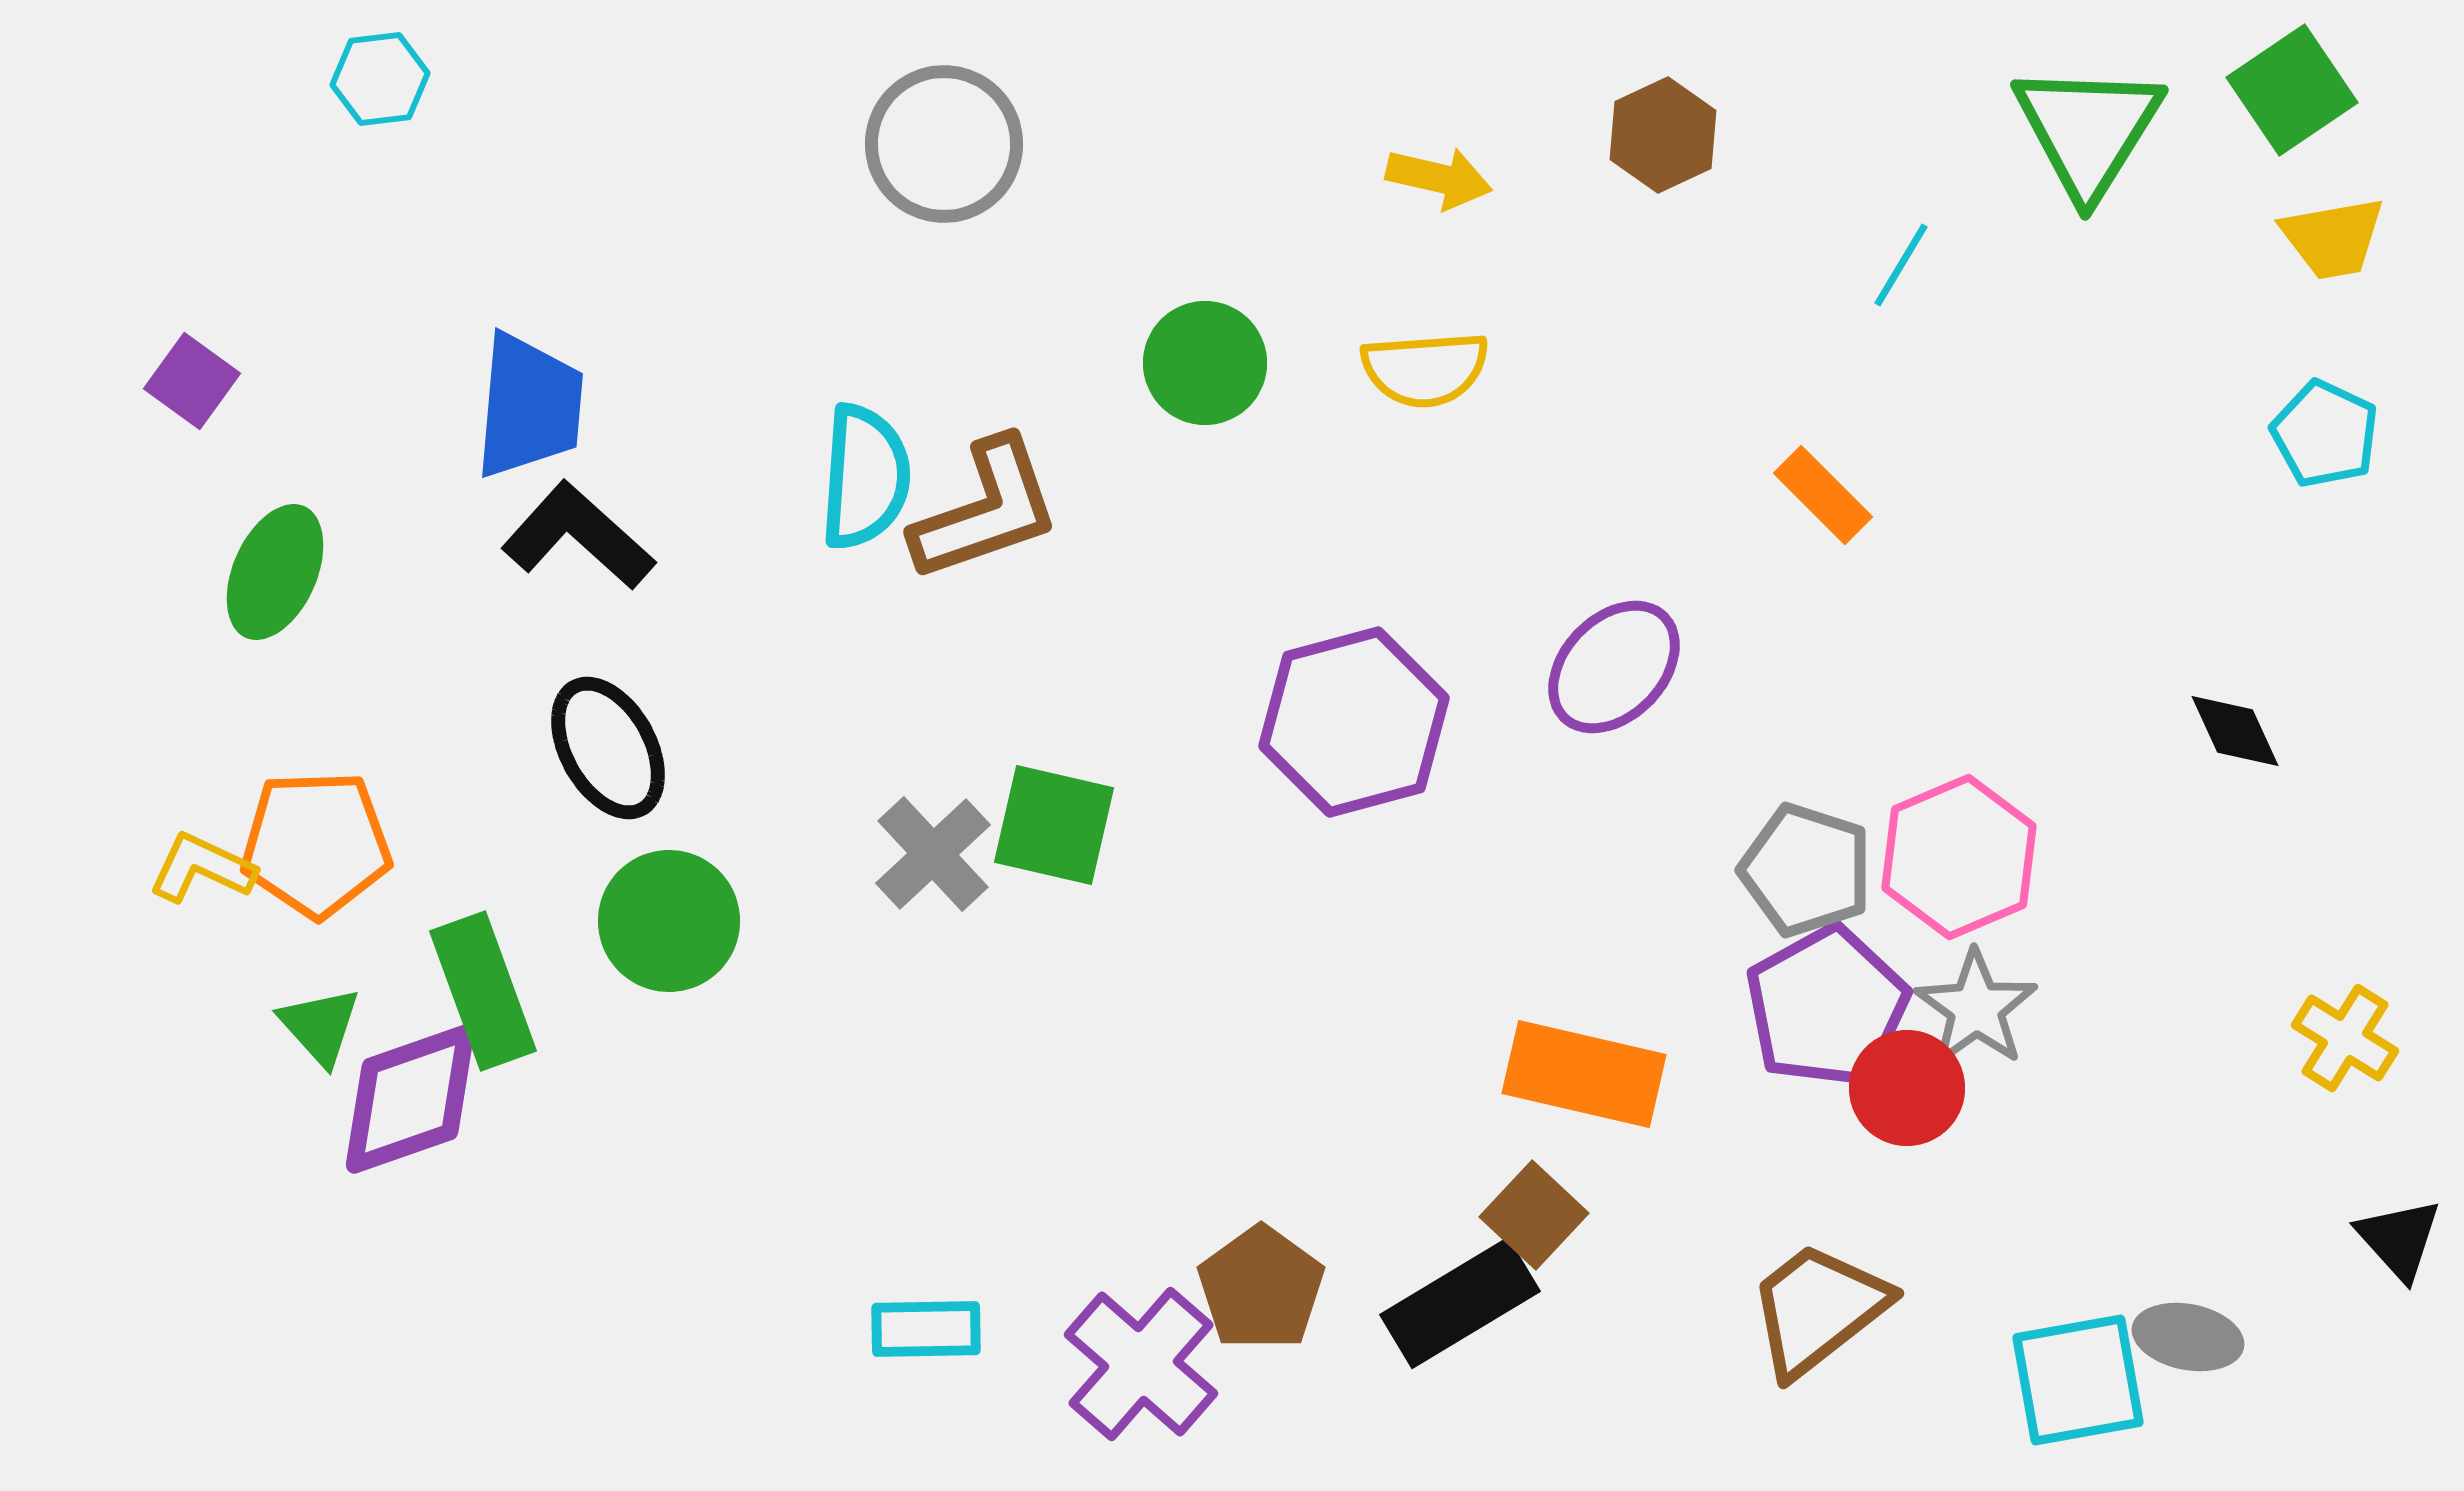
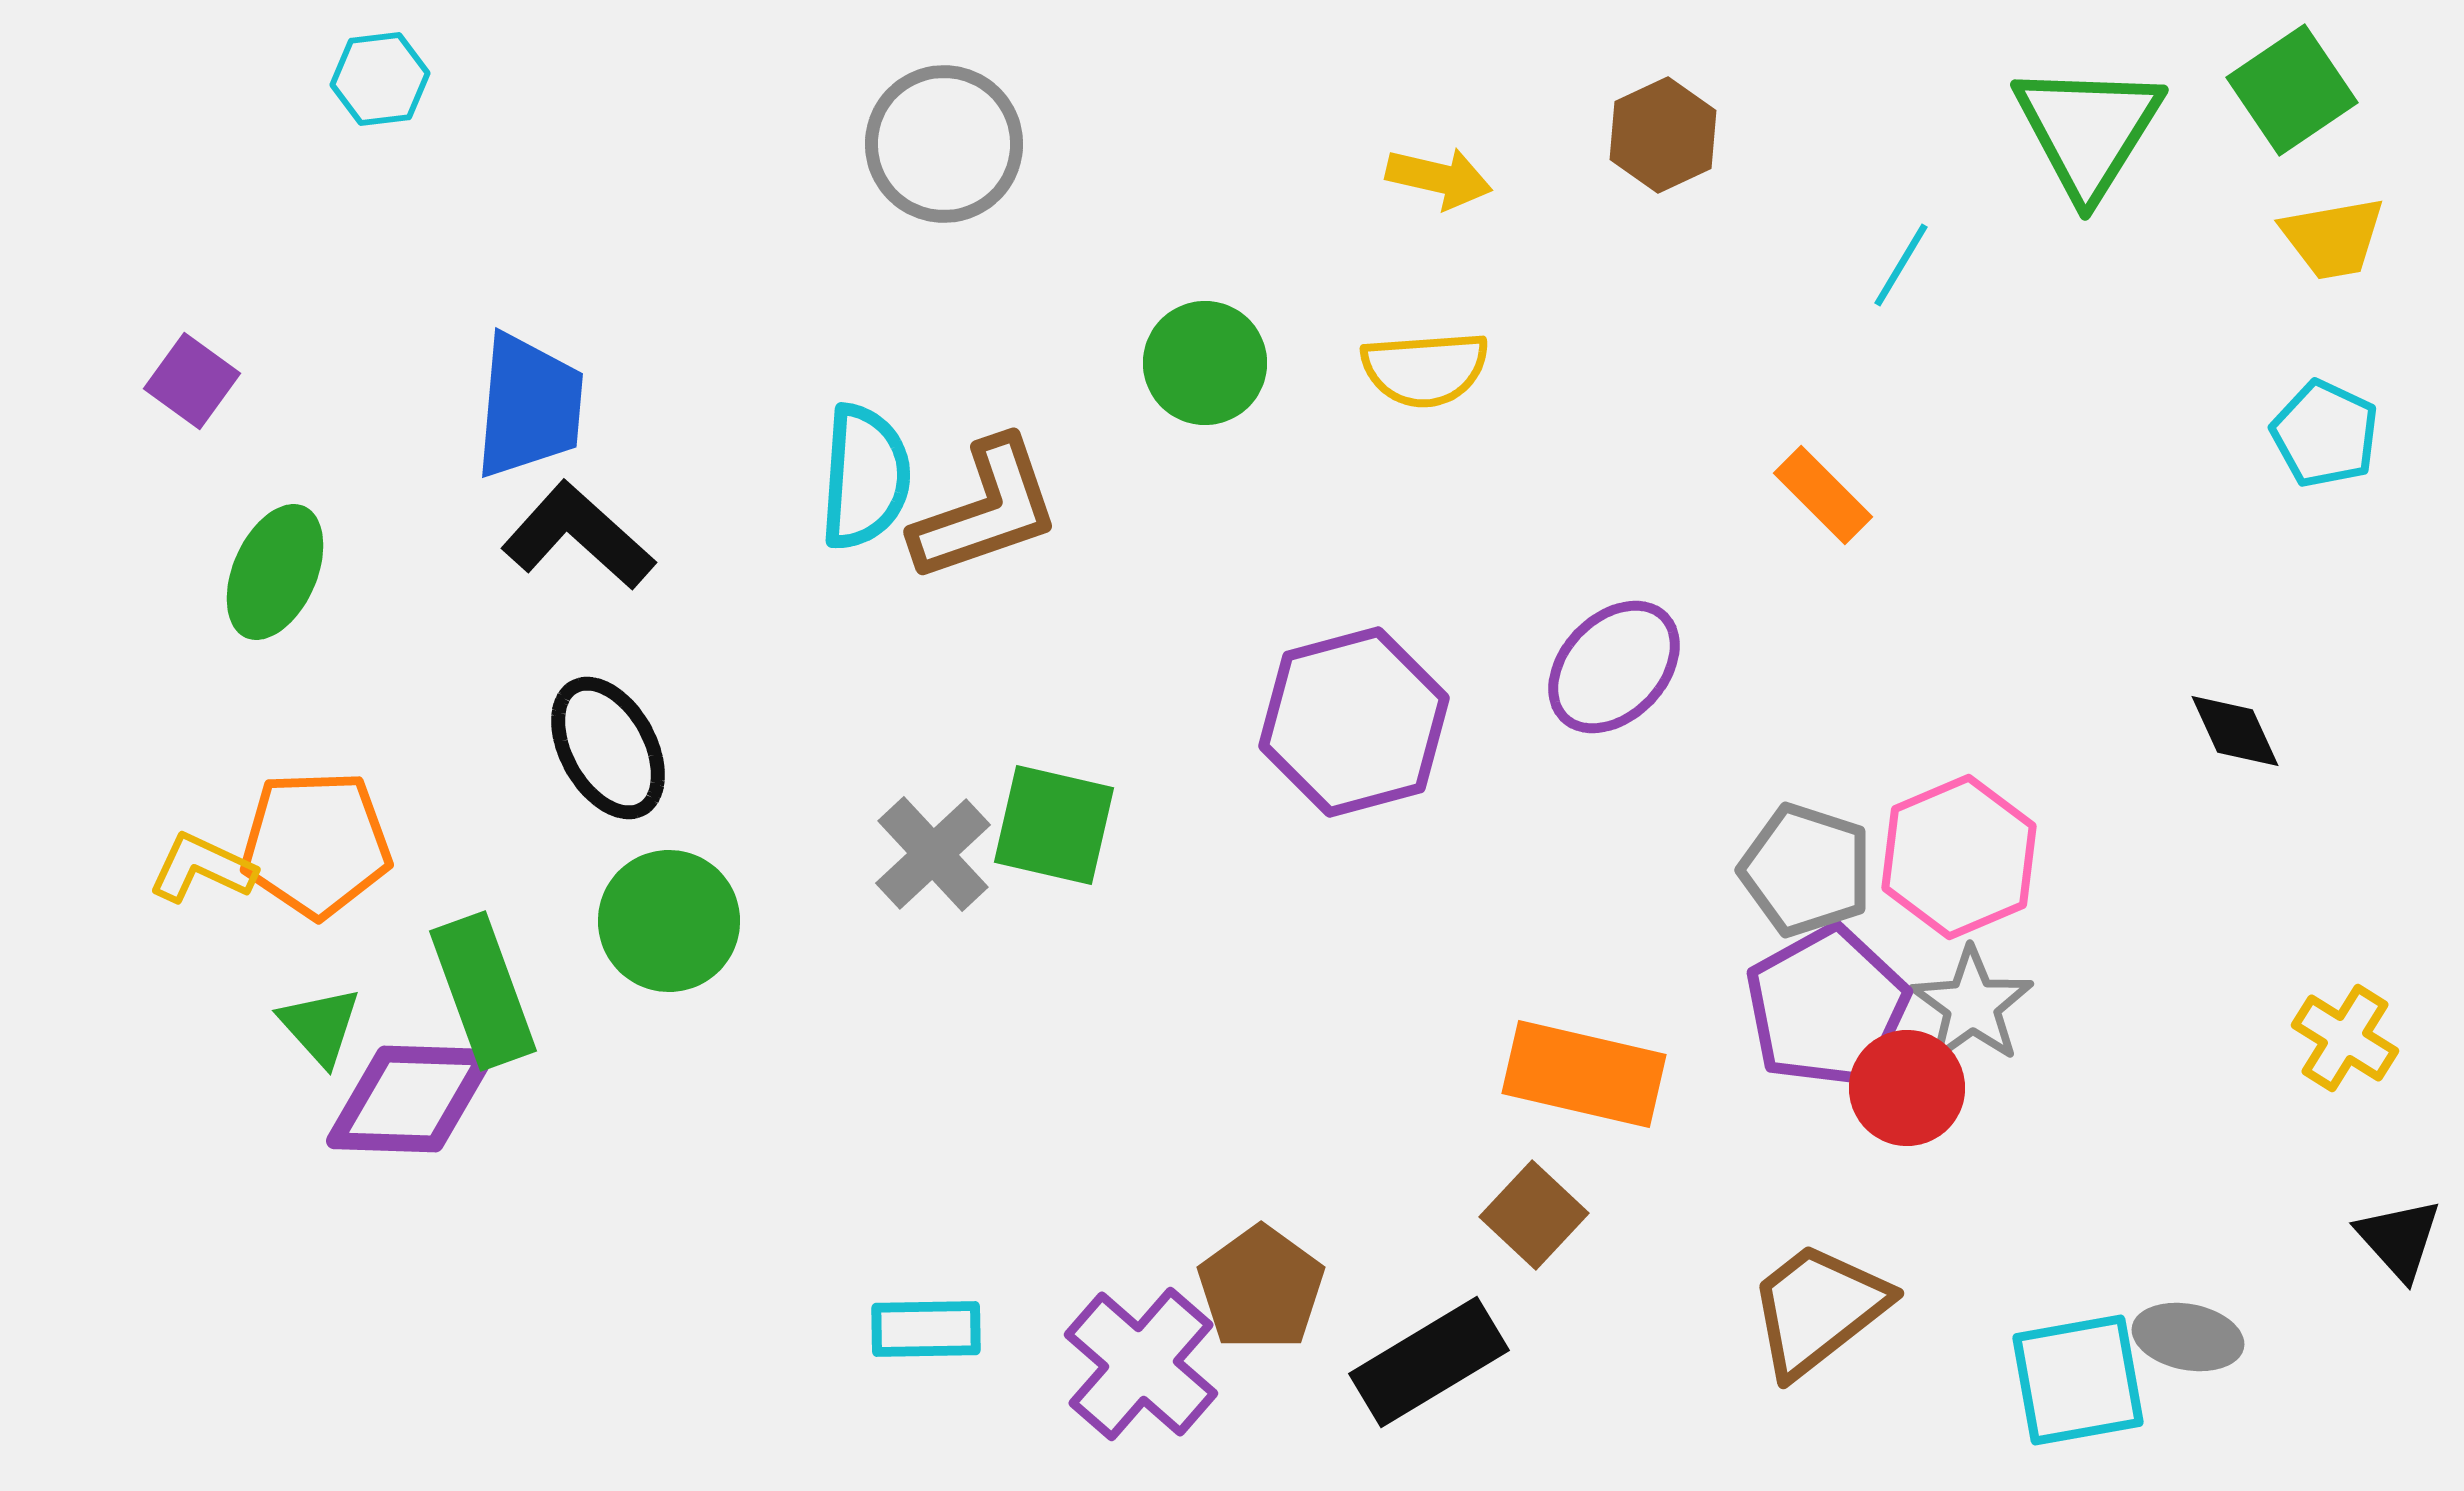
gray star at (1976, 1008): moved 4 px left, 3 px up
purple diamond at (410, 1099): rotated 21 degrees clockwise
black rectangle at (1460, 1303): moved 31 px left, 59 px down
